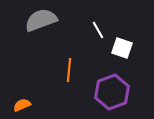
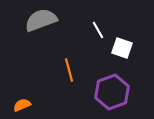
orange line: rotated 20 degrees counterclockwise
